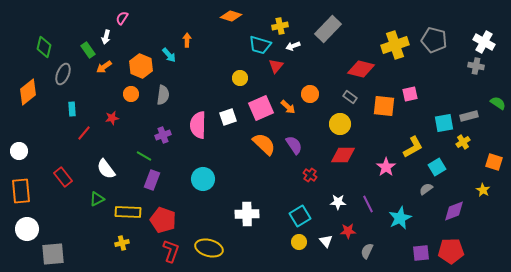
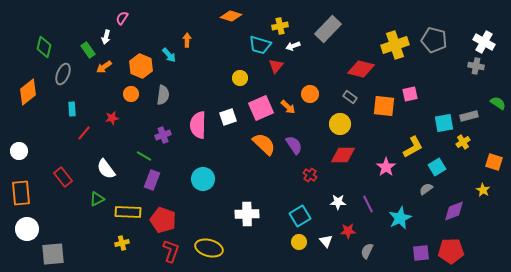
orange rectangle at (21, 191): moved 2 px down
